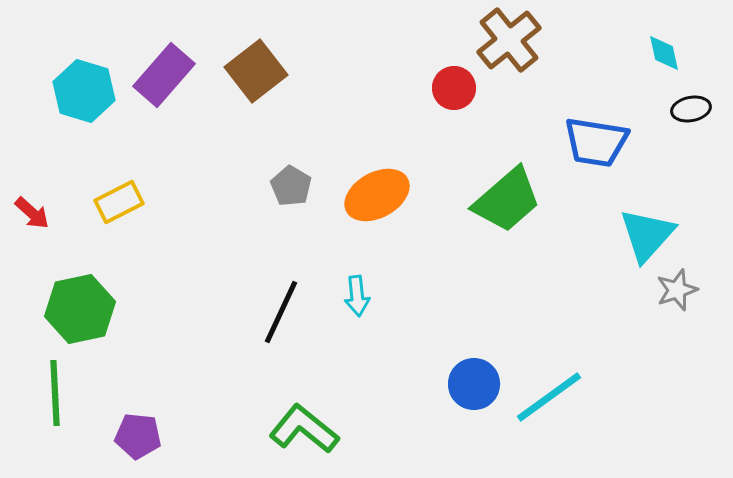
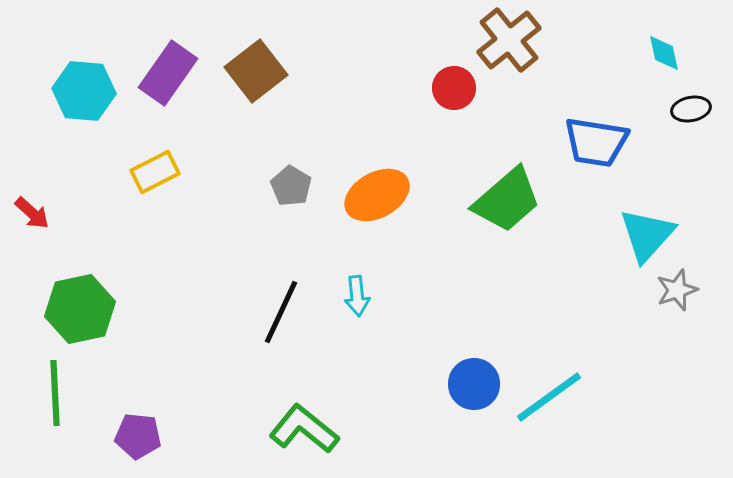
purple rectangle: moved 4 px right, 2 px up; rotated 6 degrees counterclockwise
cyan hexagon: rotated 12 degrees counterclockwise
yellow rectangle: moved 36 px right, 30 px up
